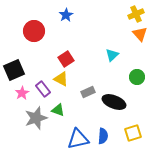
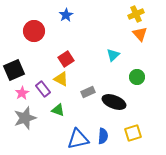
cyan triangle: moved 1 px right
gray star: moved 11 px left
